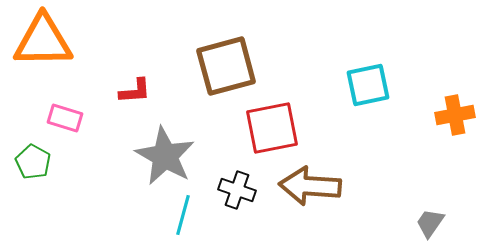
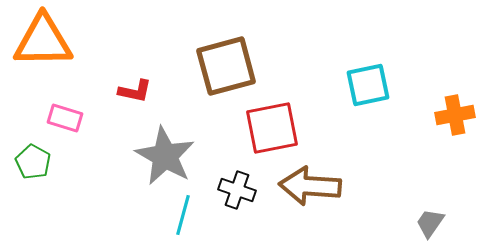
red L-shape: rotated 16 degrees clockwise
